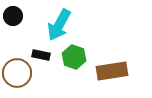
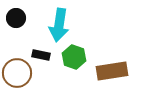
black circle: moved 3 px right, 2 px down
cyan arrow: rotated 20 degrees counterclockwise
